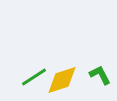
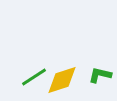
green L-shape: rotated 50 degrees counterclockwise
